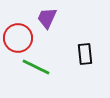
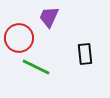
purple trapezoid: moved 2 px right, 1 px up
red circle: moved 1 px right
